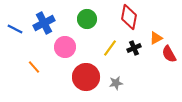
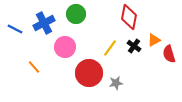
green circle: moved 11 px left, 5 px up
orange triangle: moved 2 px left, 2 px down
black cross: moved 2 px up; rotated 32 degrees counterclockwise
red semicircle: rotated 12 degrees clockwise
red circle: moved 3 px right, 4 px up
